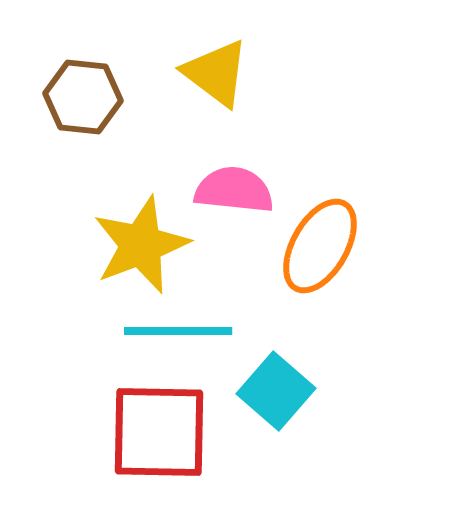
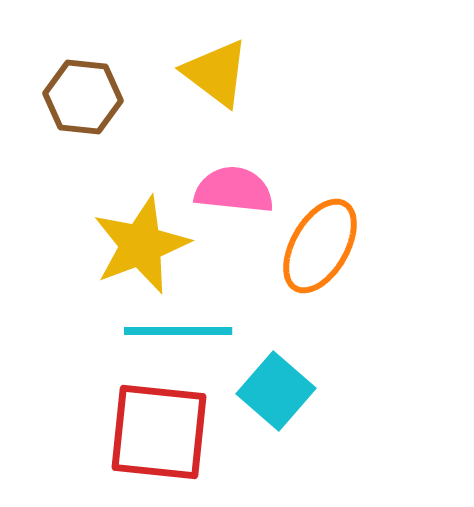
red square: rotated 5 degrees clockwise
